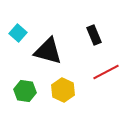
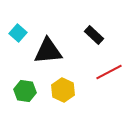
black rectangle: rotated 24 degrees counterclockwise
black triangle: rotated 20 degrees counterclockwise
red line: moved 3 px right
